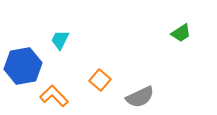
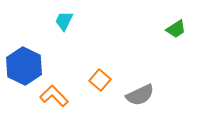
green trapezoid: moved 5 px left, 4 px up
cyan trapezoid: moved 4 px right, 19 px up
blue hexagon: moved 1 px right; rotated 24 degrees counterclockwise
gray semicircle: moved 2 px up
